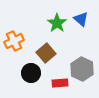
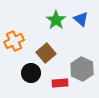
green star: moved 1 px left, 3 px up
